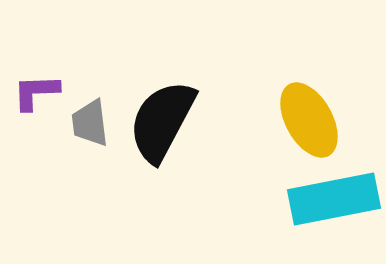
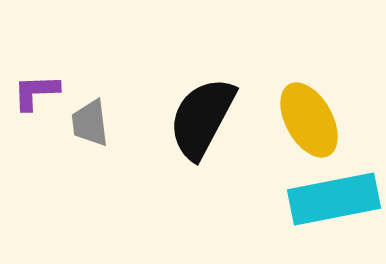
black semicircle: moved 40 px right, 3 px up
